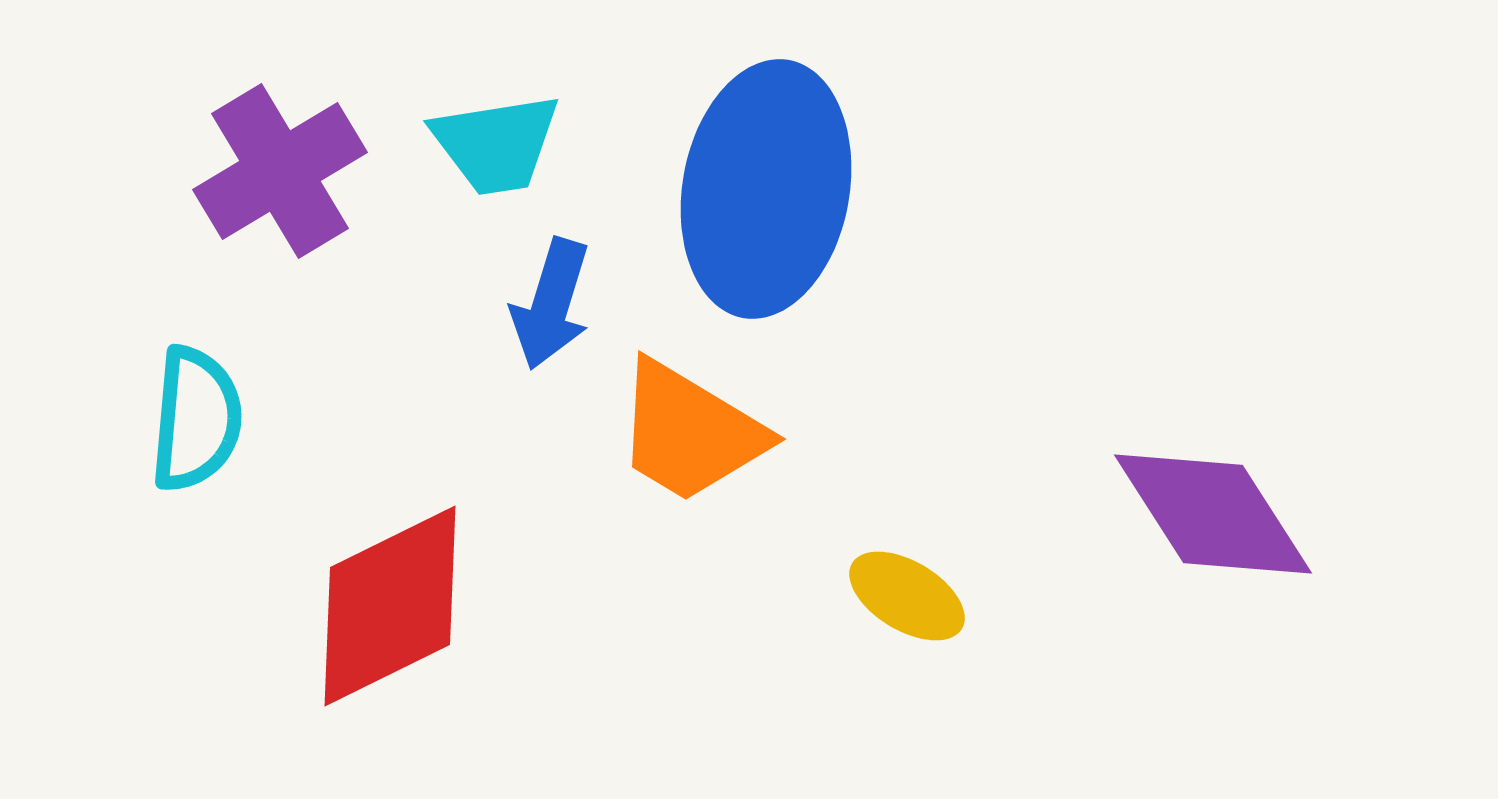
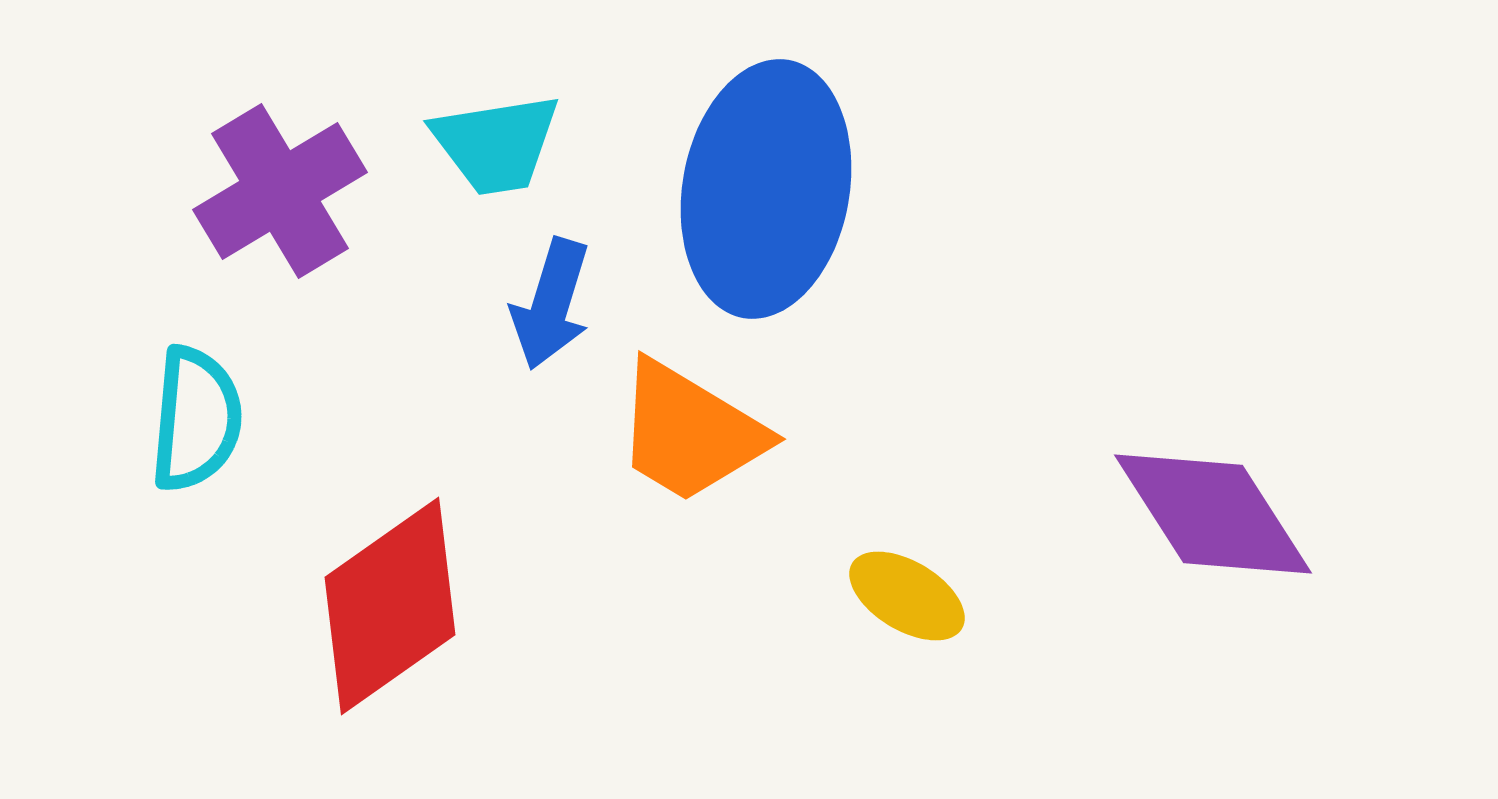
purple cross: moved 20 px down
red diamond: rotated 9 degrees counterclockwise
